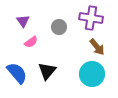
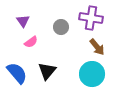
gray circle: moved 2 px right
